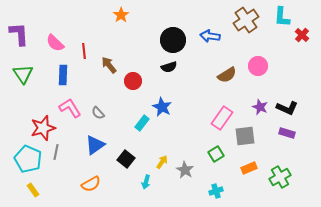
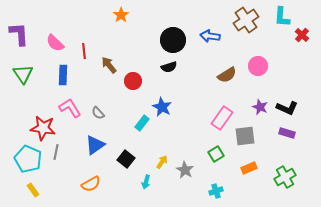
red star: rotated 25 degrees clockwise
green cross: moved 5 px right
